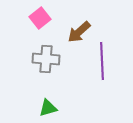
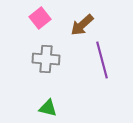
brown arrow: moved 3 px right, 7 px up
purple line: moved 1 px up; rotated 12 degrees counterclockwise
green triangle: rotated 30 degrees clockwise
